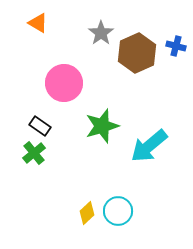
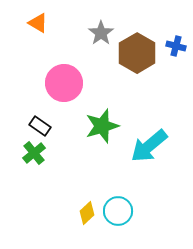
brown hexagon: rotated 6 degrees counterclockwise
